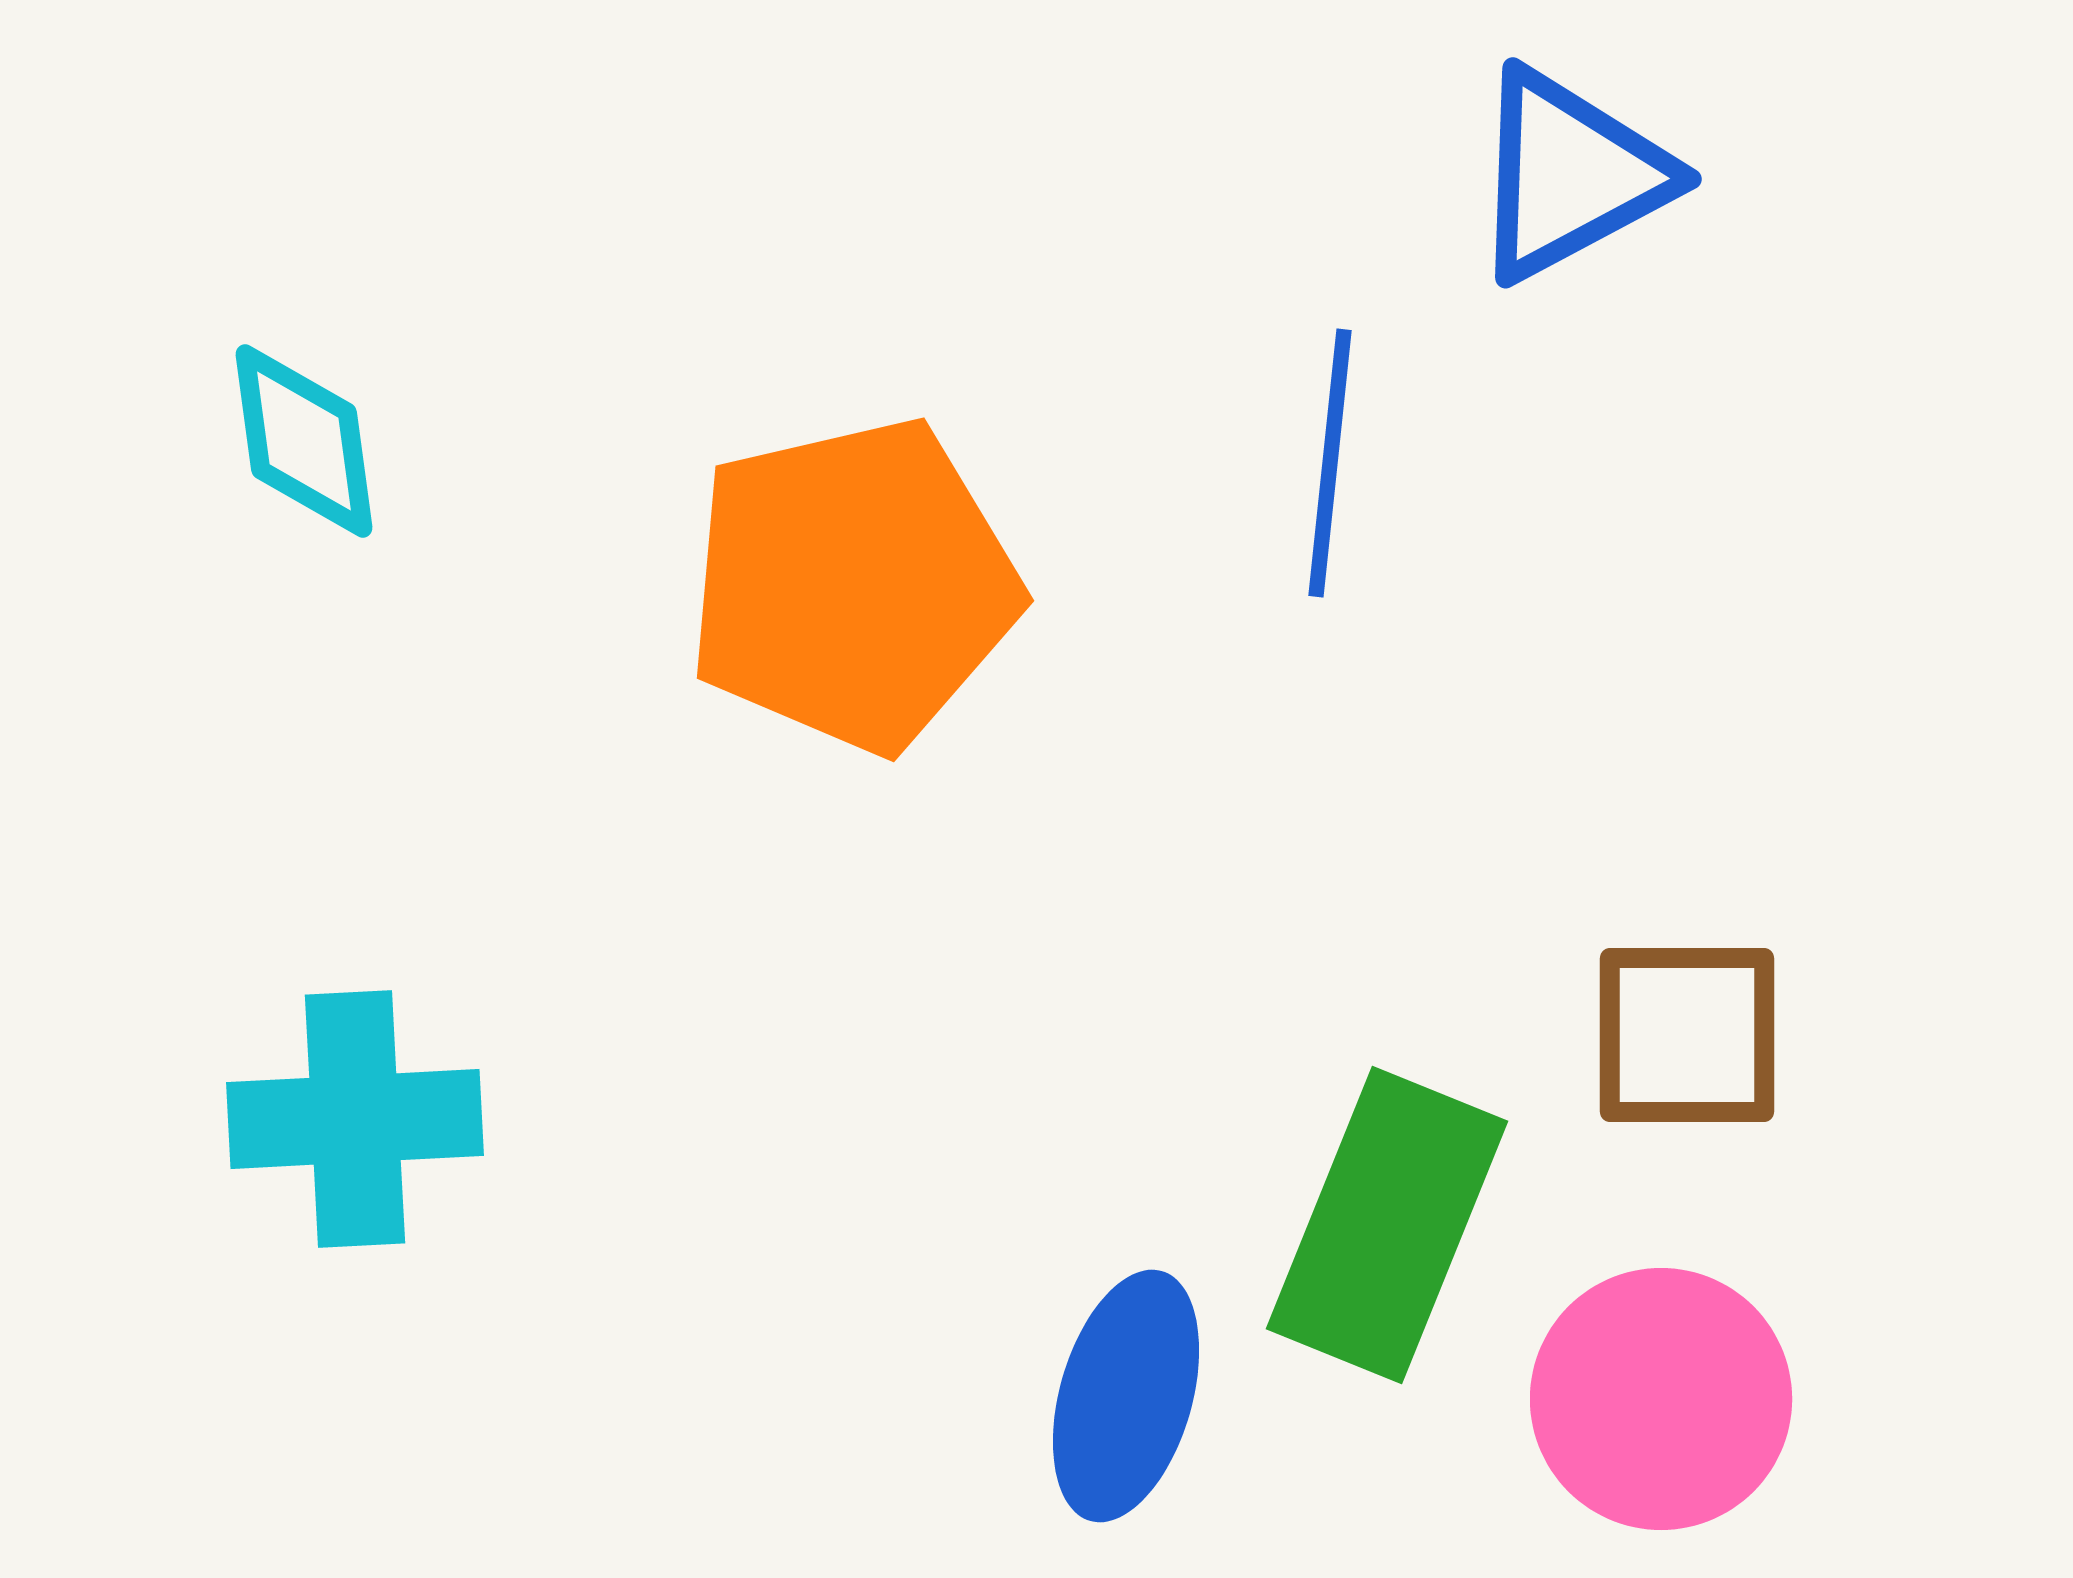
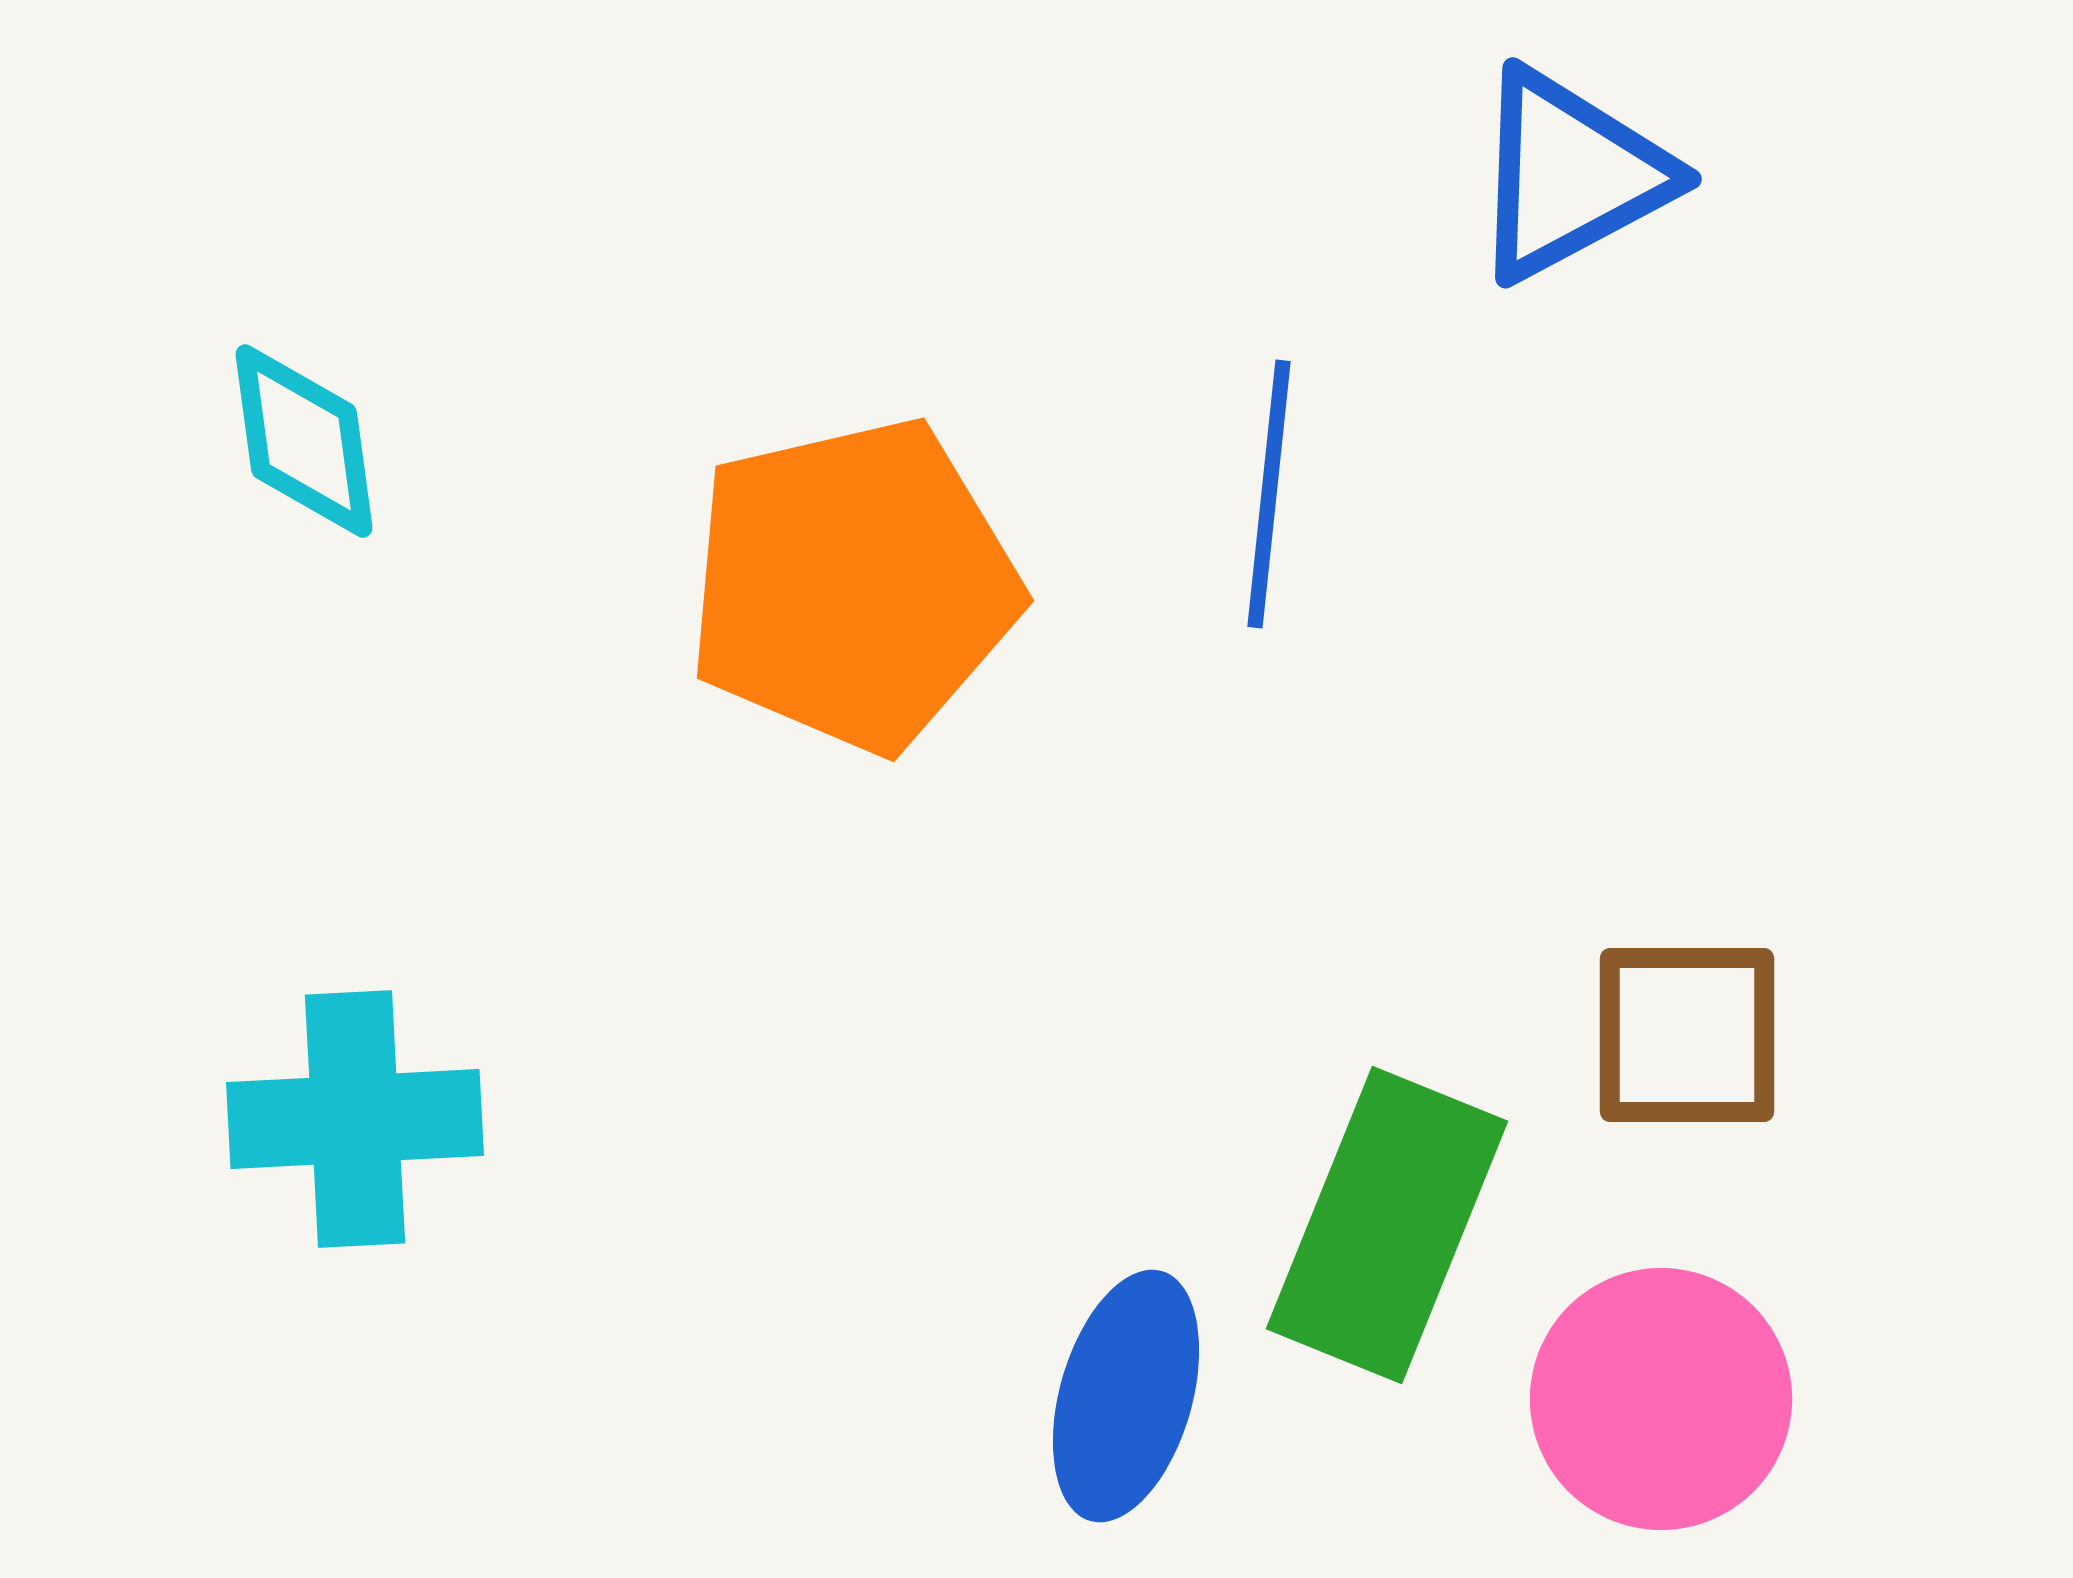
blue line: moved 61 px left, 31 px down
